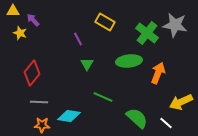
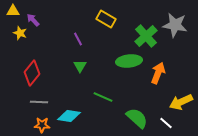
yellow rectangle: moved 1 px right, 3 px up
green cross: moved 1 px left, 3 px down; rotated 10 degrees clockwise
green triangle: moved 7 px left, 2 px down
